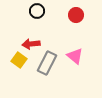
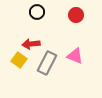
black circle: moved 1 px down
pink triangle: rotated 18 degrees counterclockwise
